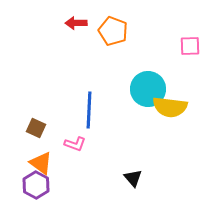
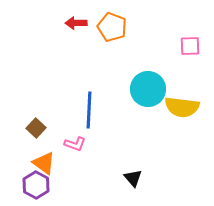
orange pentagon: moved 1 px left, 4 px up
yellow semicircle: moved 12 px right
brown square: rotated 18 degrees clockwise
orange triangle: moved 3 px right
